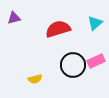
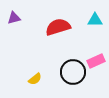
cyan triangle: moved 3 px up; rotated 42 degrees clockwise
red semicircle: moved 2 px up
black circle: moved 7 px down
yellow semicircle: rotated 24 degrees counterclockwise
